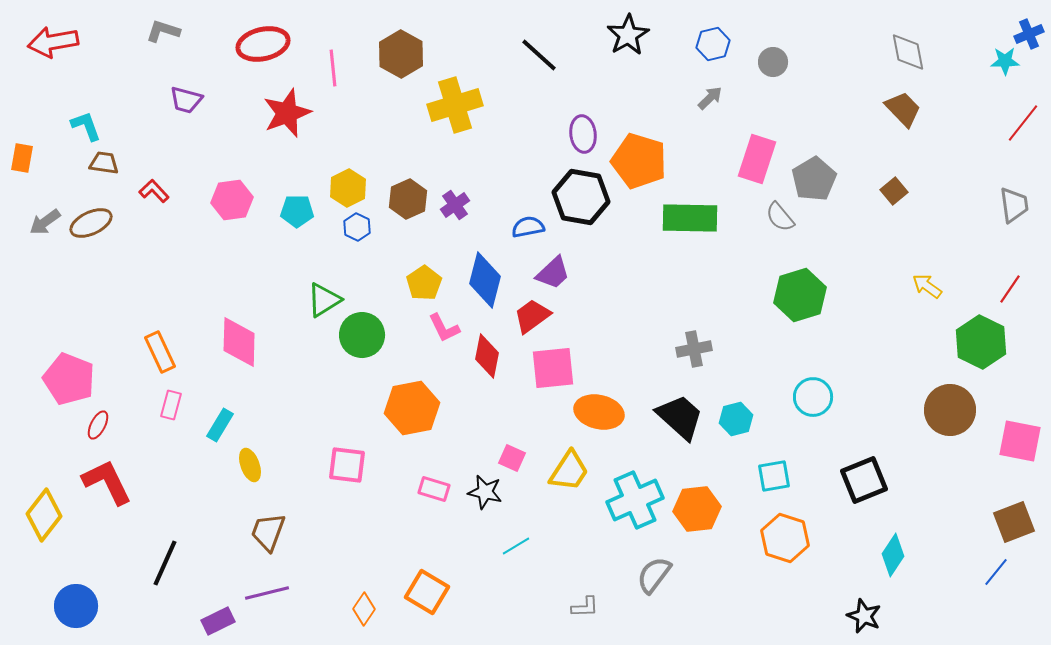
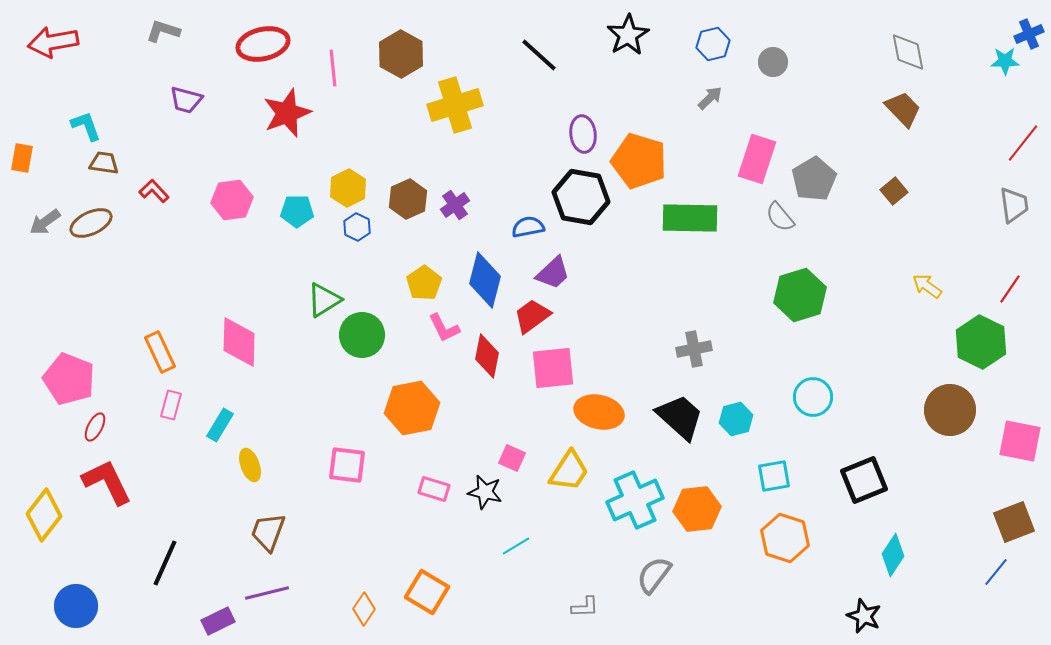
red line at (1023, 123): moved 20 px down
red ellipse at (98, 425): moved 3 px left, 2 px down
